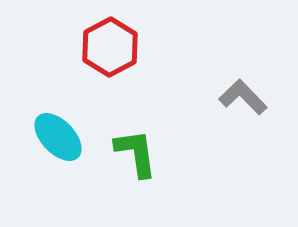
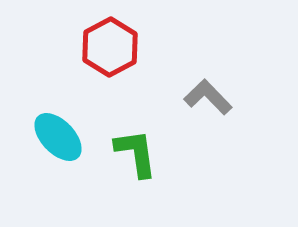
gray L-shape: moved 35 px left
